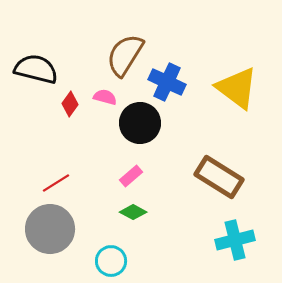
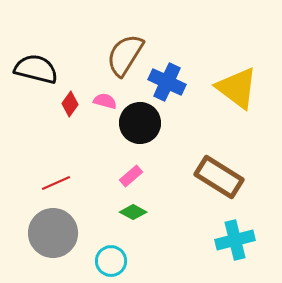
pink semicircle: moved 4 px down
red line: rotated 8 degrees clockwise
gray circle: moved 3 px right, 4 px down
